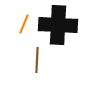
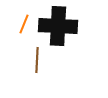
black cross: moved 1 px down
